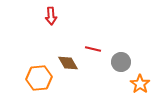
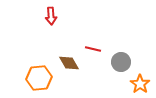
brown diamond: moved 1 px right
